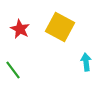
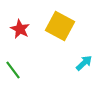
yellow square: moved 1 px up
cyan arrow: moved 2 px left, 1 px down; rotated 54 degrees clockwise
